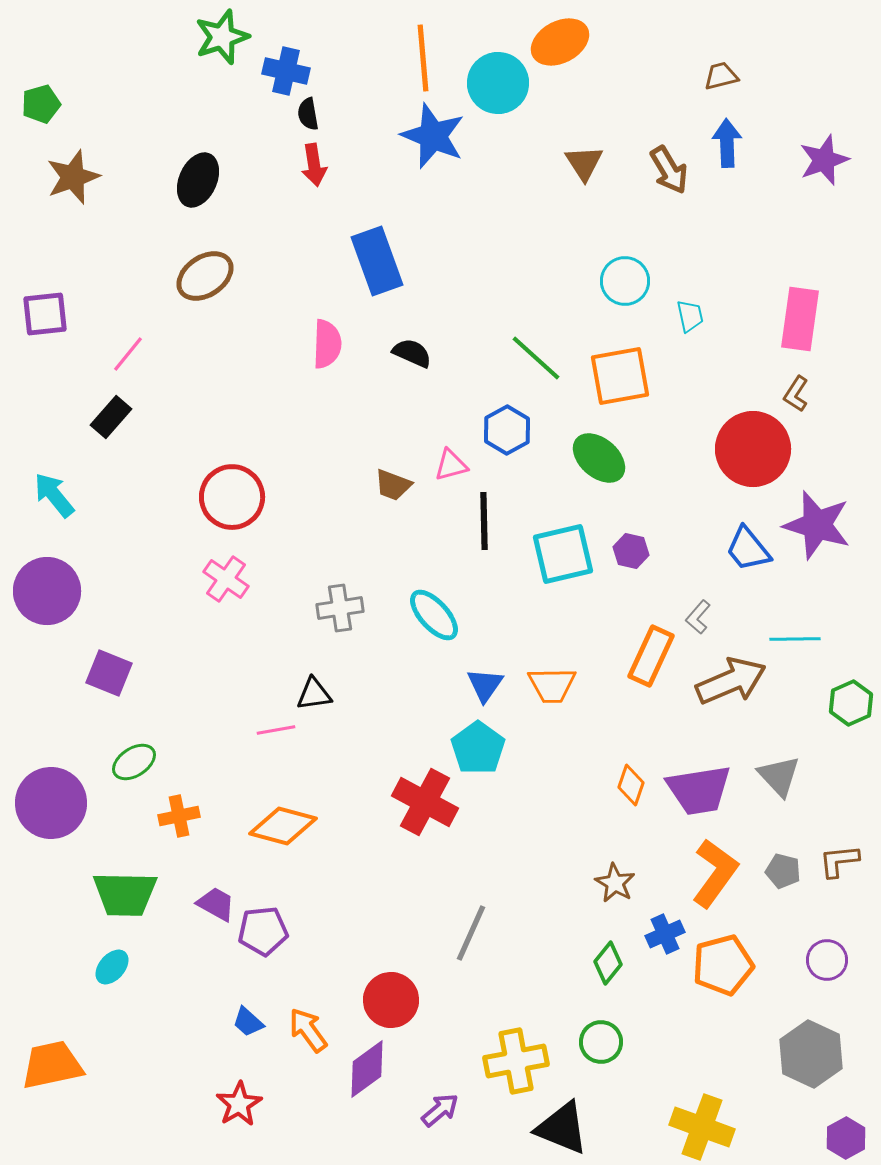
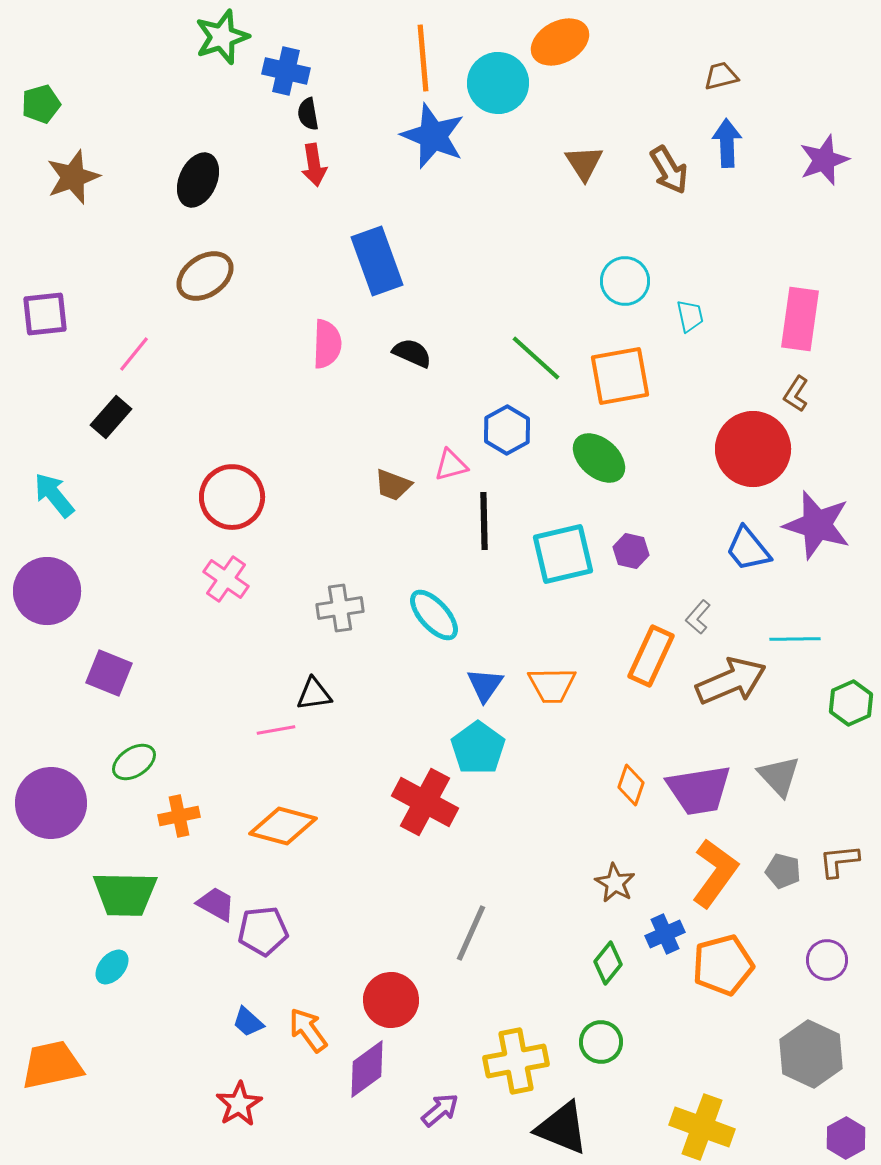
pink line at (128, 354): moved 6 px right
